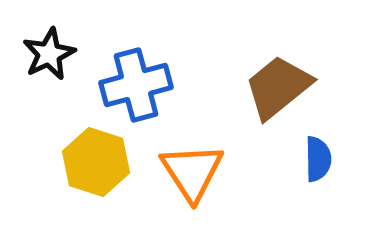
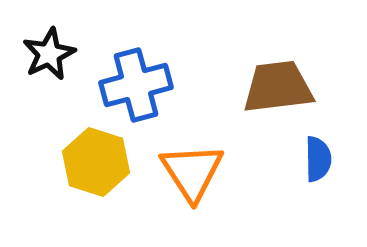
brown trapezoid: rotated 32 degrees clockwise
